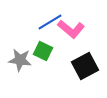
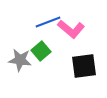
blue line: moved 2 px left; rotated 10 degrees clockwise
green square: moved 2 px left; rotated 24 degrees clockwise
black square: moved 1 px left; rotated 20 degrees clockwise
